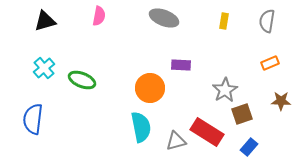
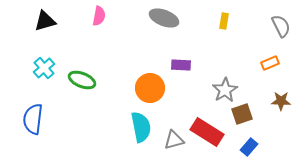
gray semicircle: moved 14 px right, 5 px down; rotated 145 degrees clockwise
gray triangle: moved 2 px left, 1 px up
